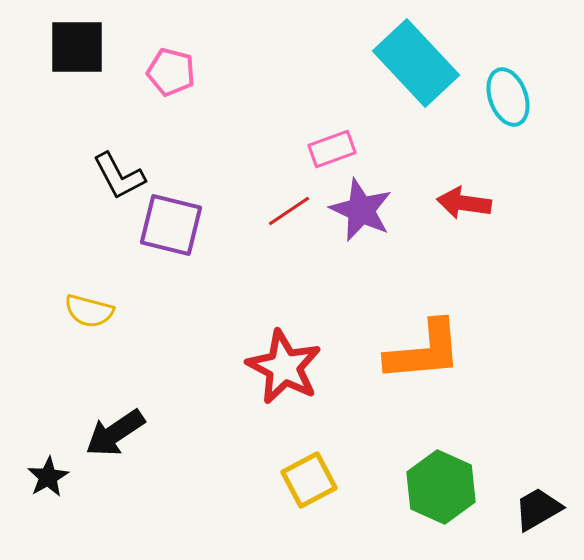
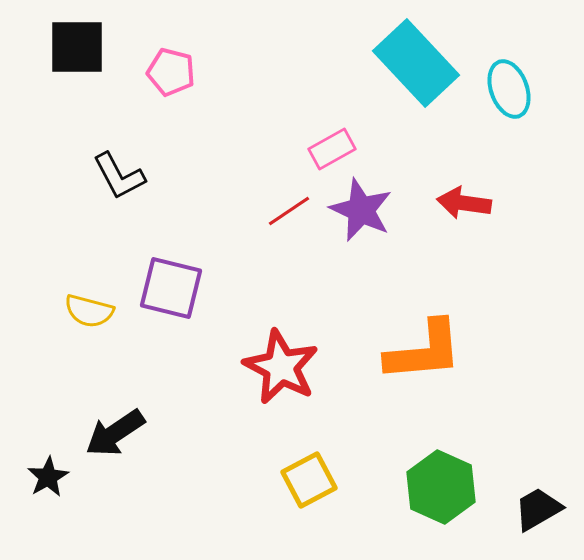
cyan ellipse: moved 1 px right, 8 px up
pink rectangle: rotated 9 degrees counterclockwise
purple square: moved 63 px down
red star: moved 3 px left
